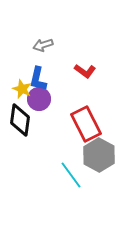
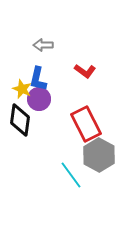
gray arrow: rotated 18 degrees clockwise
